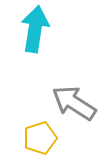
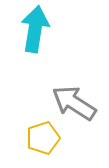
yellow pentagon: moved 3 px right
